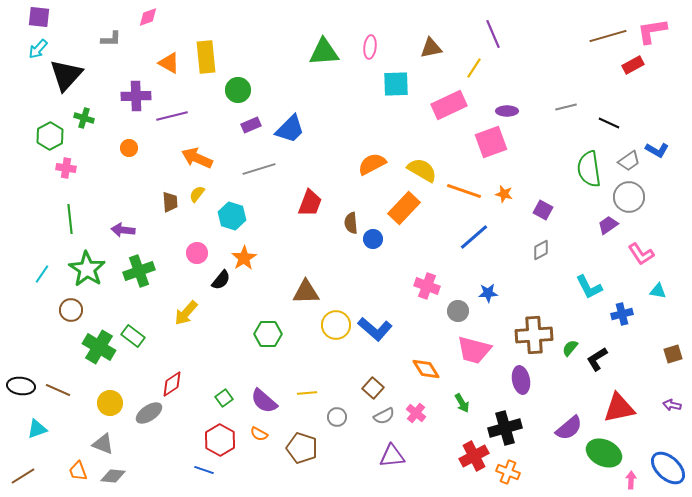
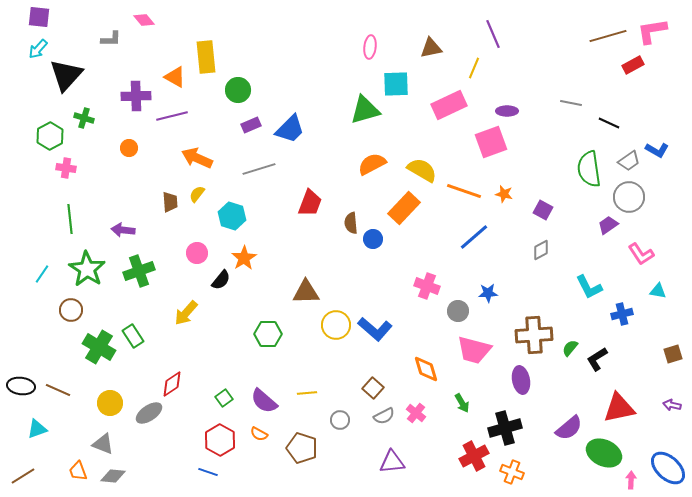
pink diamond at (148, 17): moved 4 px left, 3 px down; rotated 70 degrees clockwise
green triangle at (324, 52): moved 41 px right, 58 px down; rotated 12 degrees counterclockwise
orange triangle at (169, 63): moved 6 px right, 14 px down
yellow line at (474, 68): rotated 10 degrees counterclockwise
gray line at (566, 107): moved 5 px right, 4 px up; rotated 25 degrees clockwise
green rectangle at (133, 336): rotated 20 degrees clockwise
orange diamond at (426, 369): rotated 16 degrees clockwise
gray circle at (337, 417): moved 3 px right, 3 px down
purple triangle at (392, 456): moved 6 px down
blue line at (204, 470): moved 4 px right, 2 px down
orange cross at (508, 472): moved 4 px right
